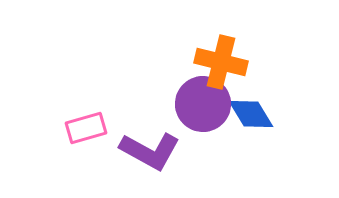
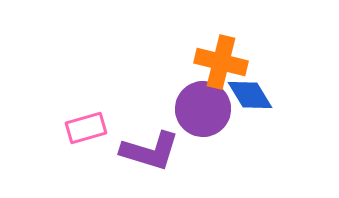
purple circle: moved 5 px down
blue diamond: moved 1 px left, 19 px up
purple L-shape: rotated 12 degrees counterclockwise
